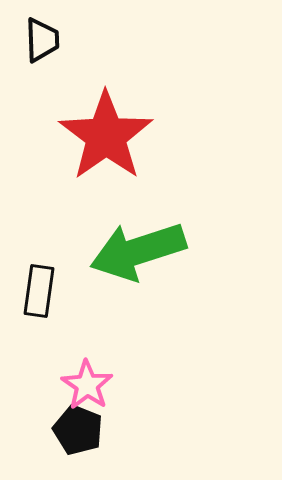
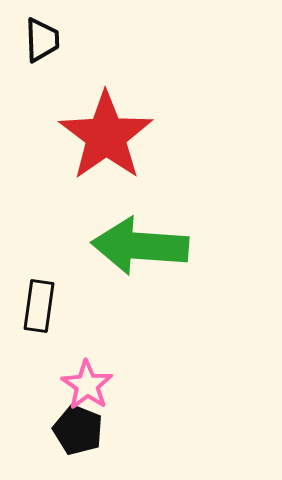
green arrow: moved 2 px right, 5 px up; rotated 22 degrees clockwise
black rectangle: moved 15 px down
